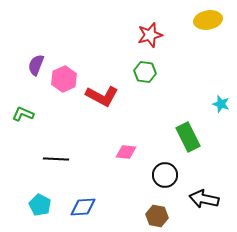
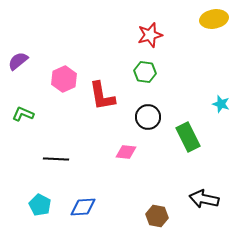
yellow ellipse: moved 6 px right, 1 px up
purple semicircle: moved 18 px left, 4 px up; rotated 30 degrees clockwise
red L-shape: rotated 52 degrees clockwise
black circle: moved 17 px left, 58 px up
